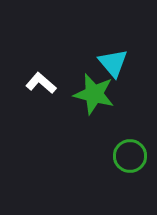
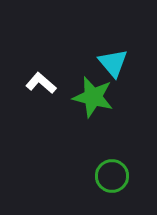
green star: moved 1 px left, 3 px down
green circle: moved 18 px left, 20 px down
